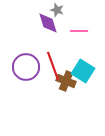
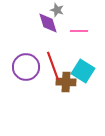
brown cross: moved 1 px down; rotated 18 degrees counterclockwise
